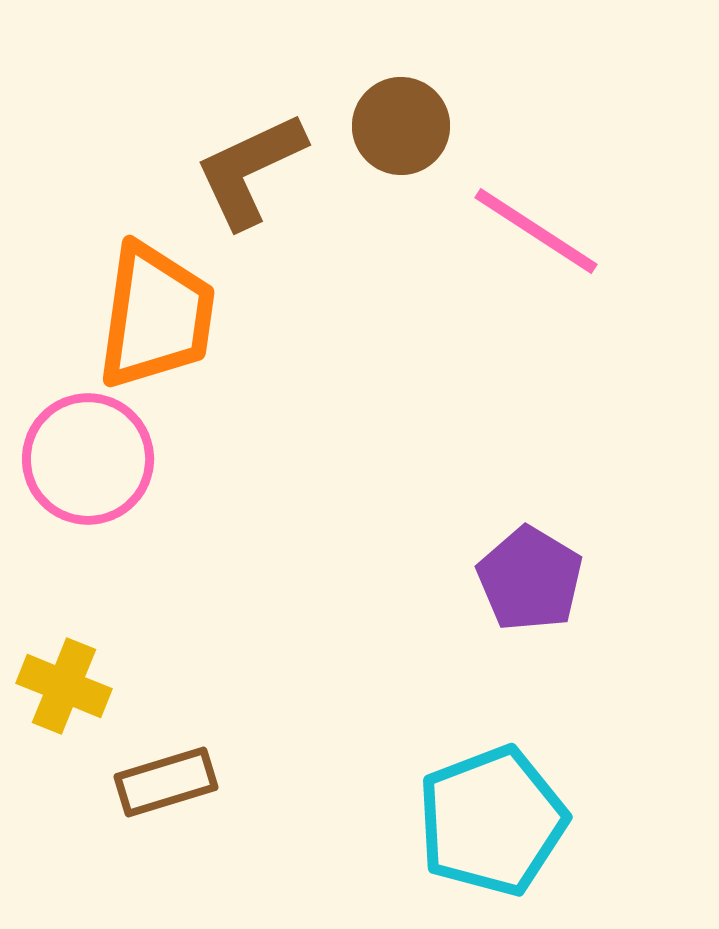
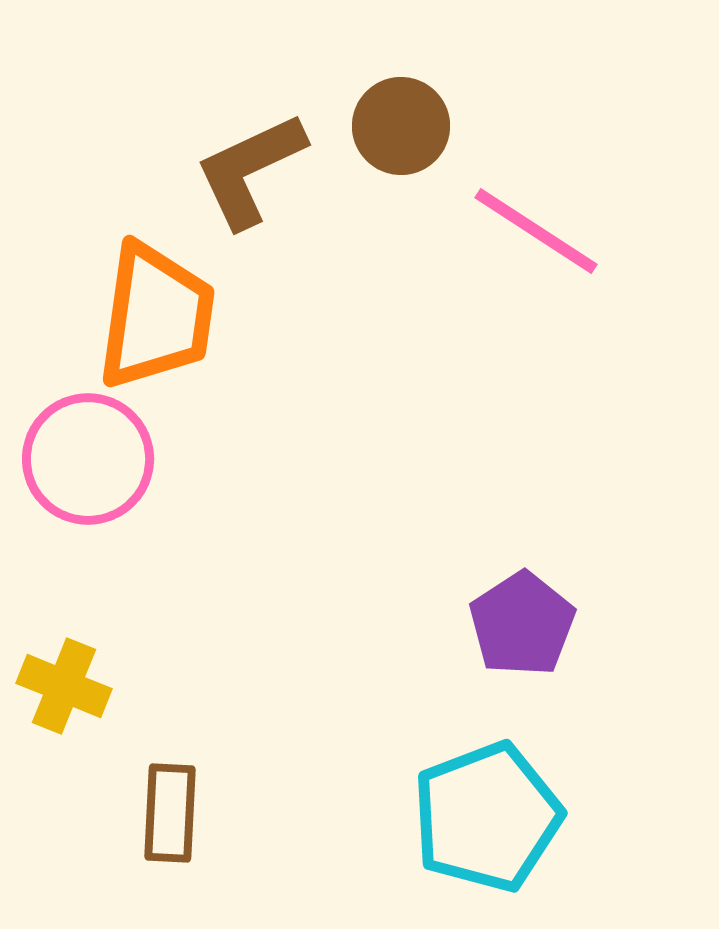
purple pentagon: moved 8 px left, 45 px down; rotated 8 degrees clockwise
brown rectangle: moved 4 px right, 31 px down; rotated 70 degrees counterclockwise
cyan pentagon: moved 5 px left, 4 px up
